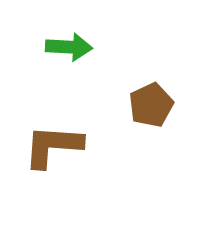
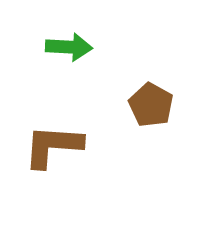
brown pentagon: rotated 18 degrees counterclockwise
